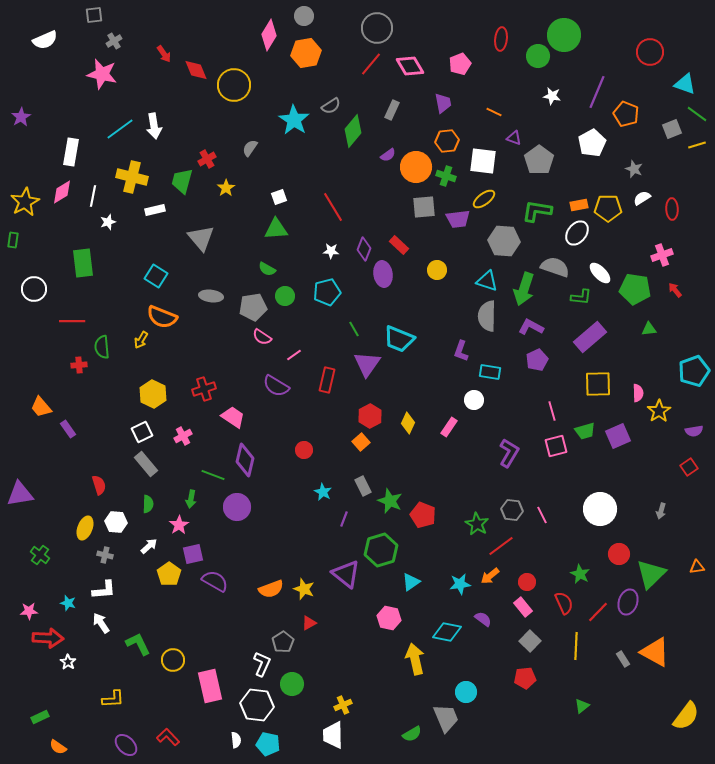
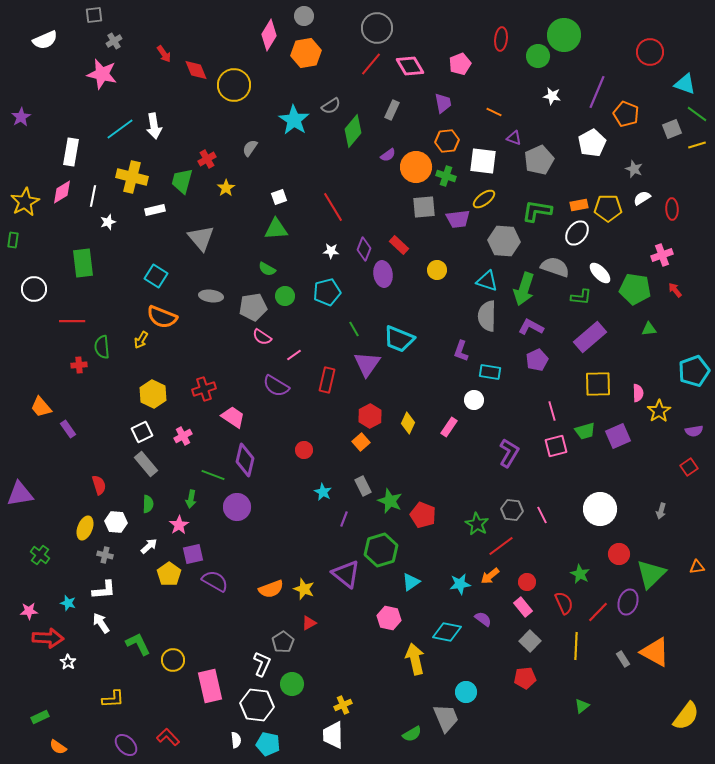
gray pentagon at (539, 160): rotated 12 degrees clockwise
